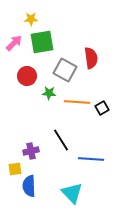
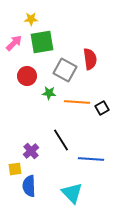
red semicircle: moved 1 px left, 1 px down
purple cross: rotated 28 degrees counterclockwise
